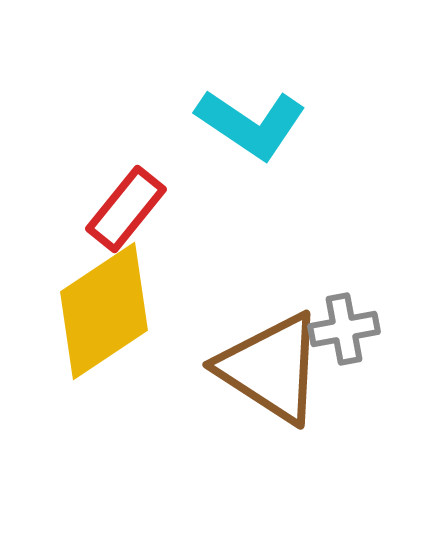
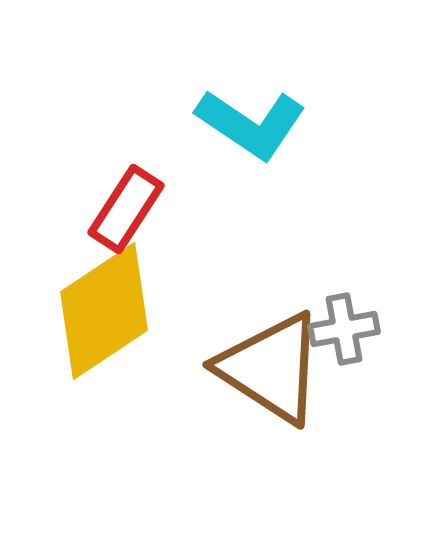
red rectangle: rotated 6 degrees counterclockwise
